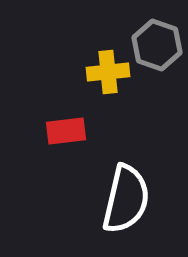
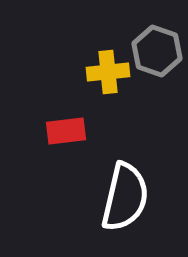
gray hexagon: moved 6 px down
white semicircle: moved 1 px left, 2 px up
